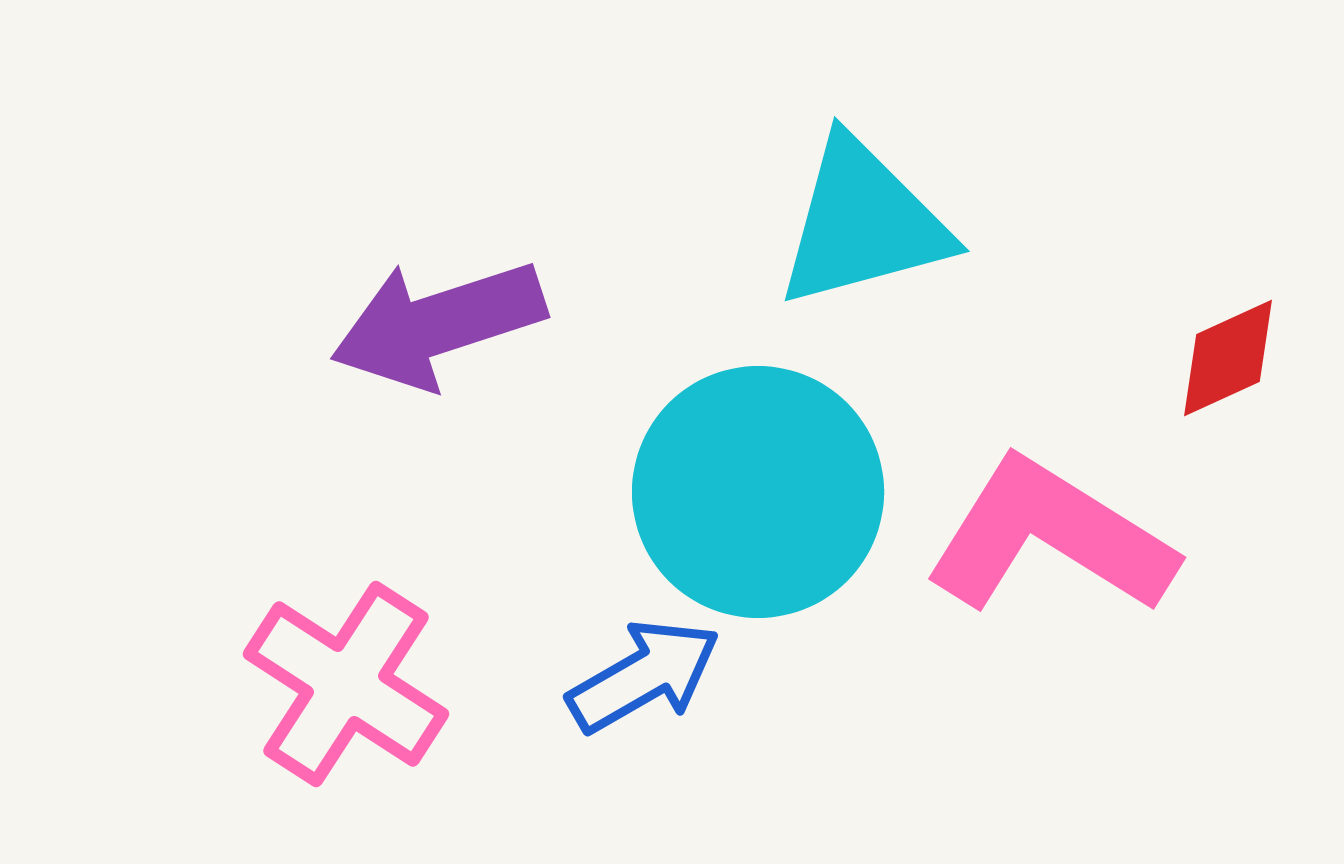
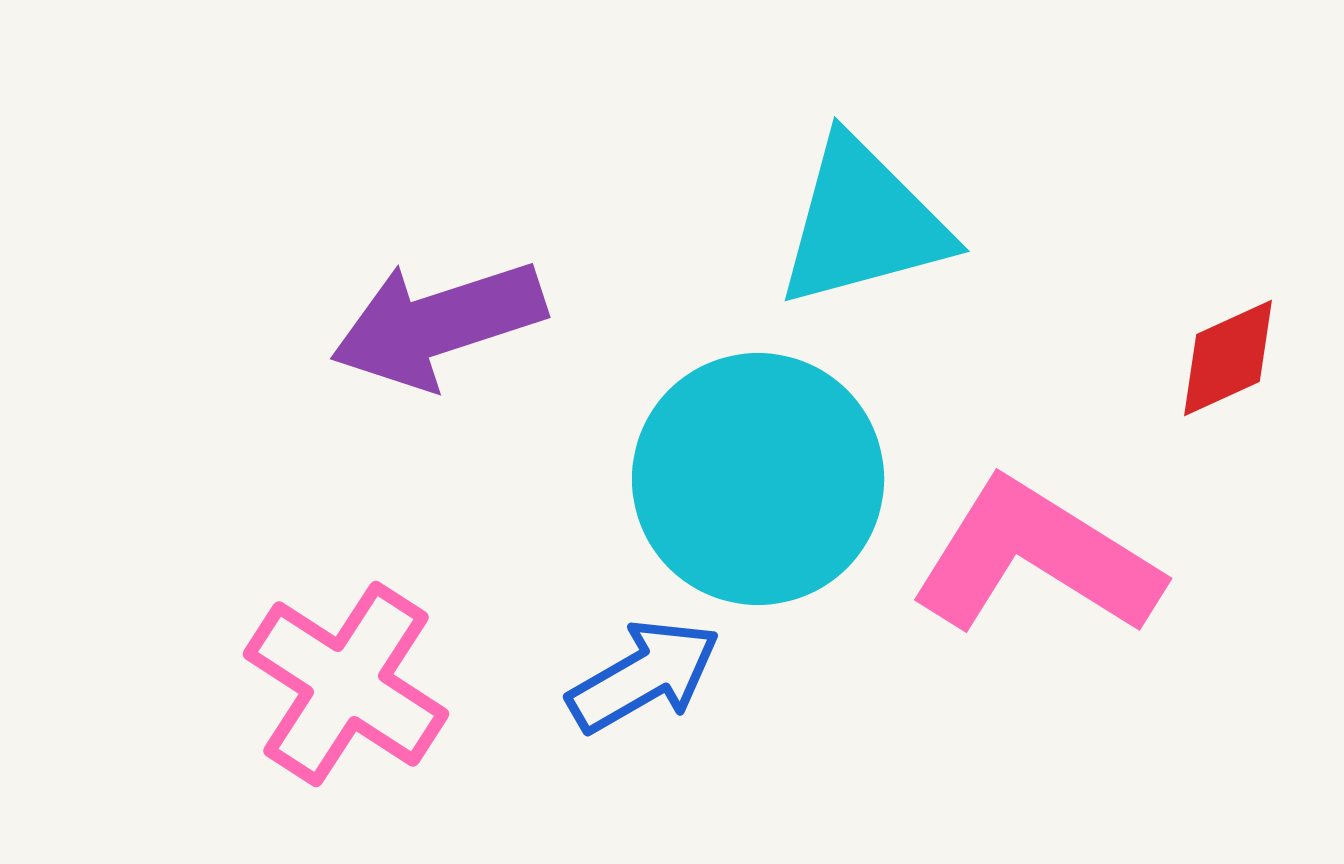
cyan circle: moved 13 px up
pink L-shape: moved 14 px left, 21 px down
